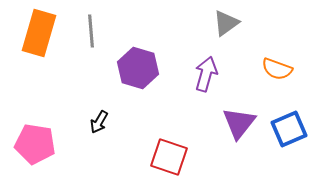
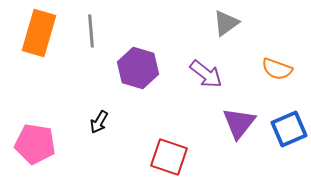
purple arrow: rotated 112 degrees clockwise
